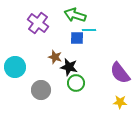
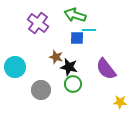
brown star: moved 1 px right
purple semicircle: moved 14 px left, 4 px up
green circle: moved 3 px left, 1 px down
